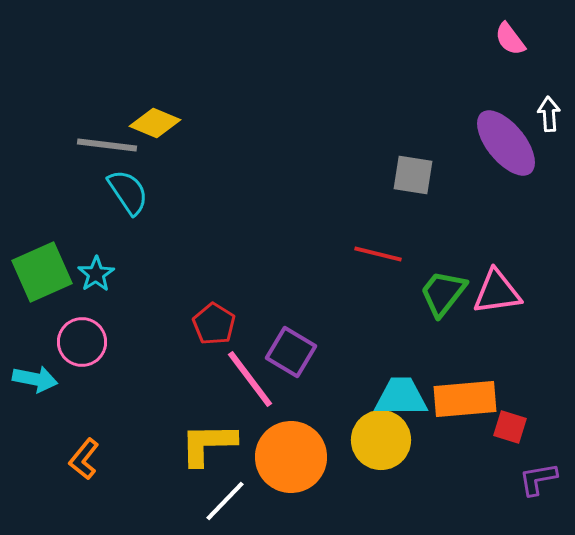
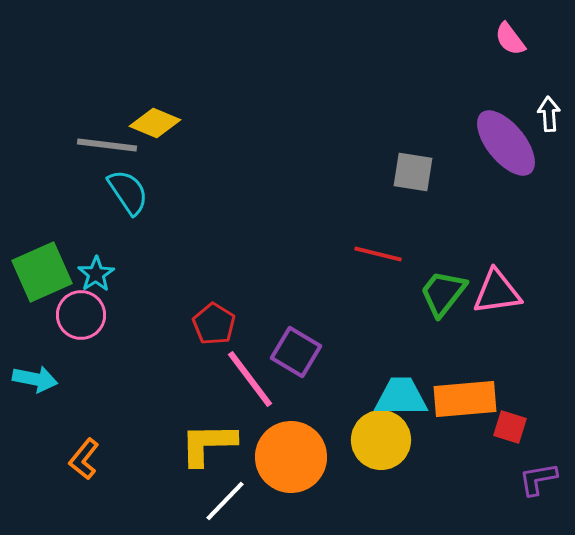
gray square: moved 3 px up
pink circle: moved 1 px left, 27 px up
purple square: moved 5 px right
